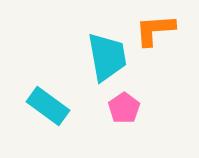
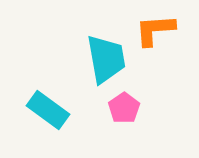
cyan trapezoid: moved 1 px left, 2 px down
cyan rectangle: moved 4 px down
